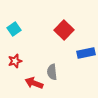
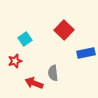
cyan square: moved 11 px right, 10 px down
gray semicircle: moved 1 px right, 1 px down
